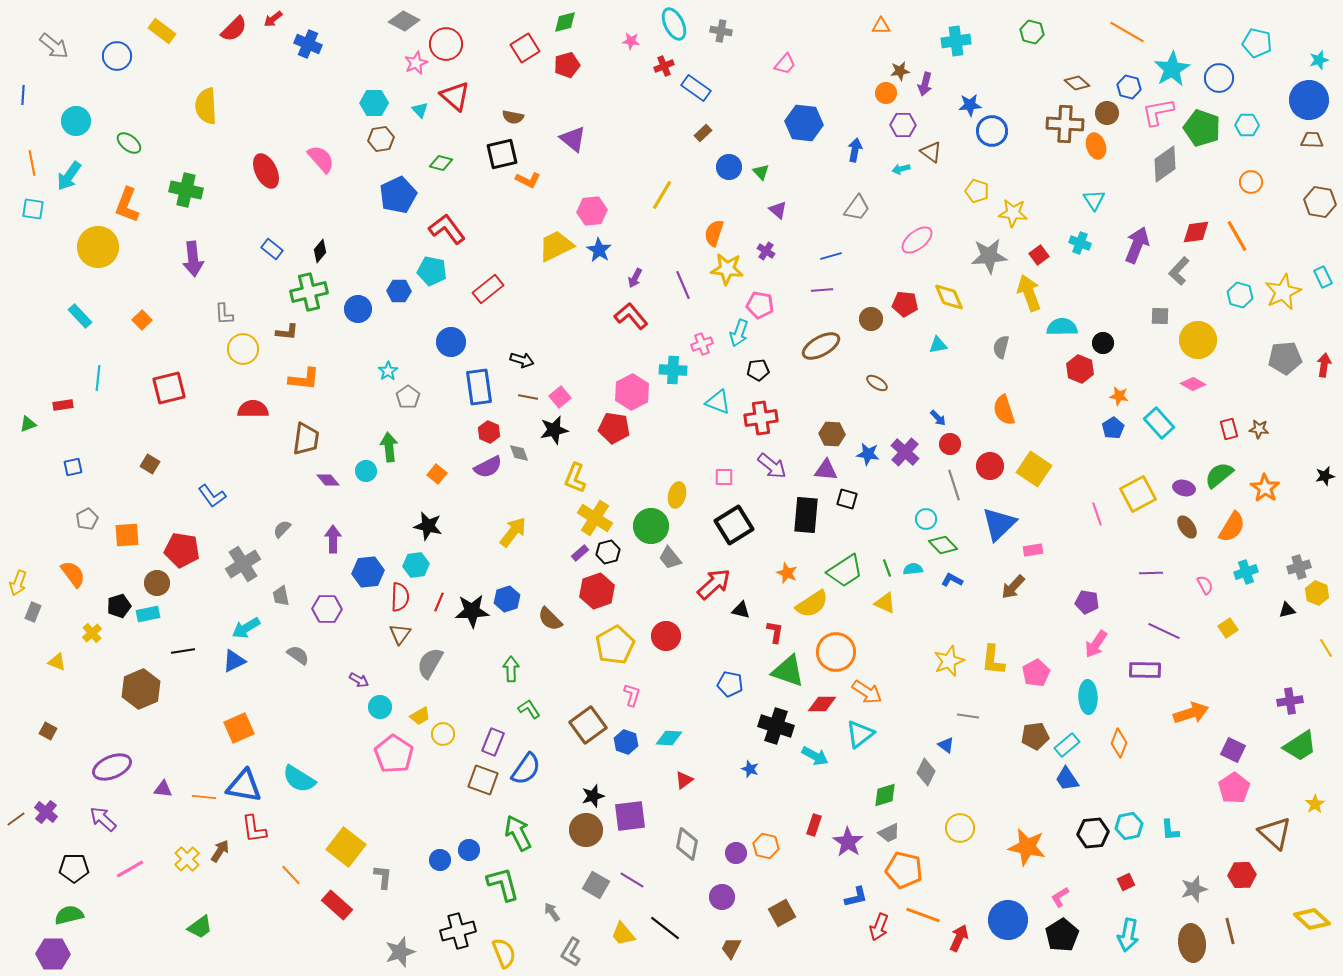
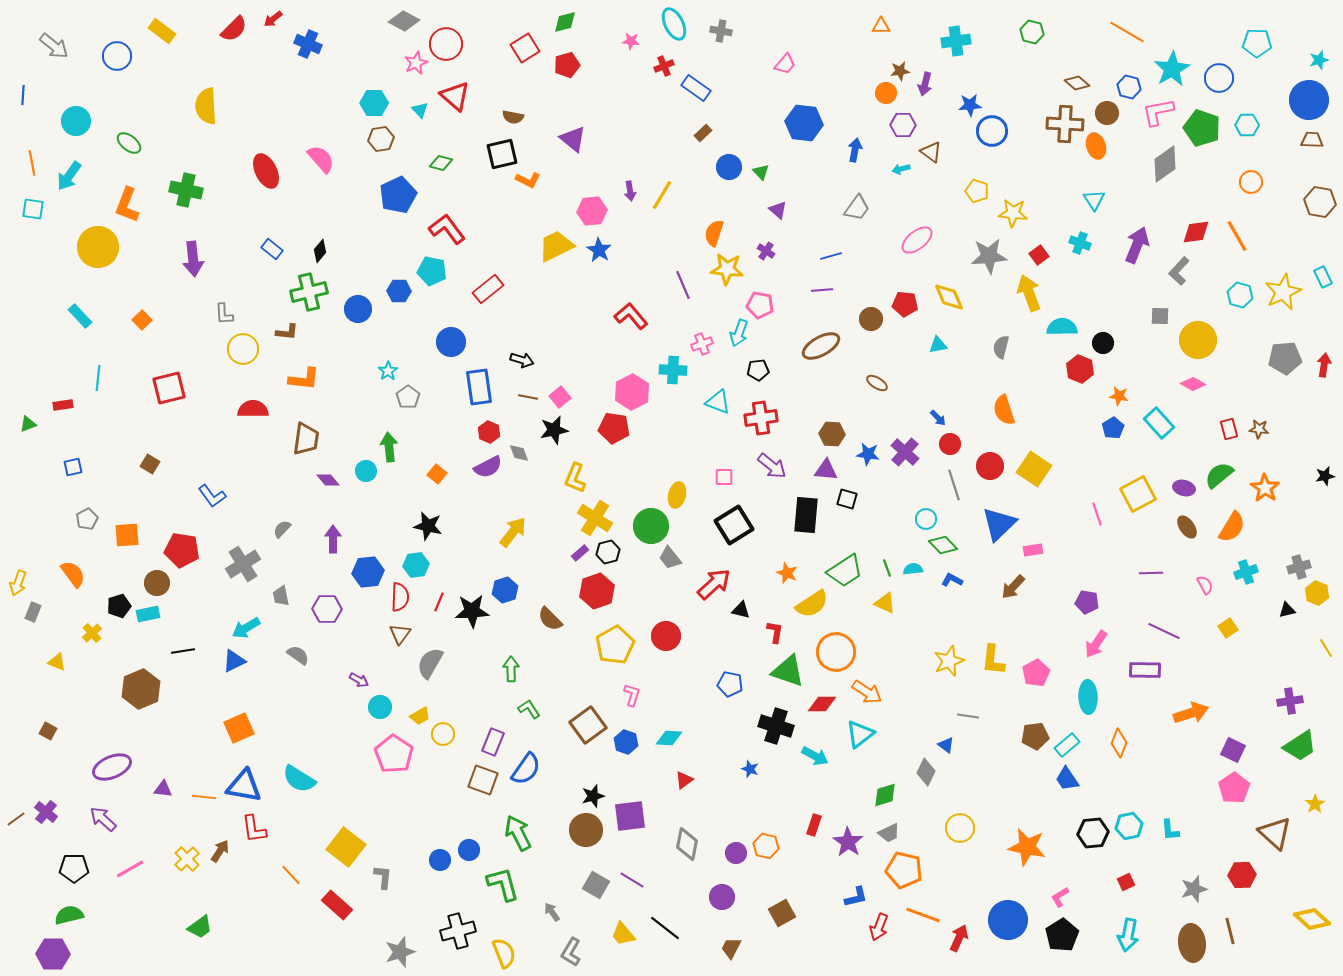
cyan pentagon at (1257, 43): rotated 12 degrees counterclockwise
purple arrow at (635, 278): moved 5 px left, 87 px up; rotated 36 degrees counterclockwise
blue hexagon at (507, 599): moved 2 px left, 9 px up
